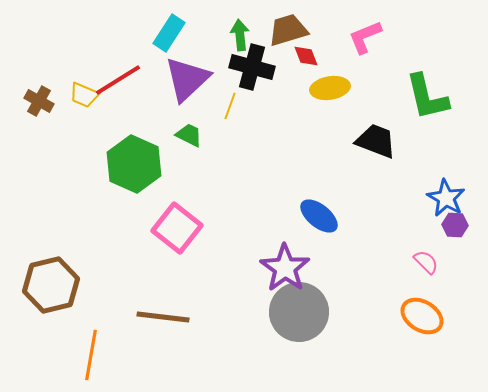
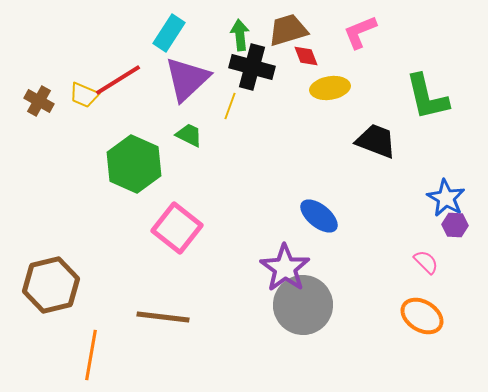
pink L-shape: moved 5 px left, 5 px up
gray circle: moved 4 px right, 7 px up
